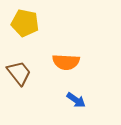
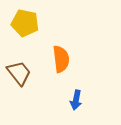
orange semicircle: moved 5 px left, 3 px up; rotated 100 degrees counterclockwise
blue arrow: rotated 66 degrees clockwise
